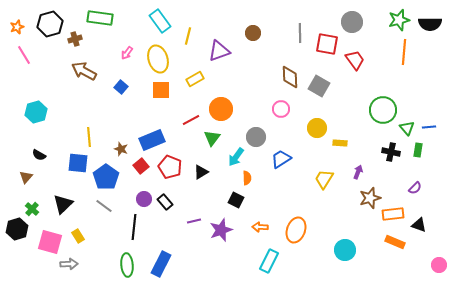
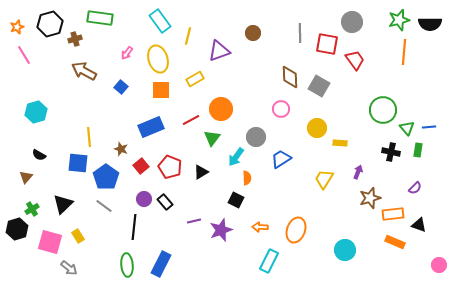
blue rectangle at (152, 140): moved 1 px left, 13 px up
green cross at (32, 209): rotated 16 degrees clockwise
gray arrow at (69, 264): moved 4 px down; rotated 42 degrees clockwise
